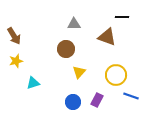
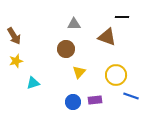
purple rectangle: moved 2 px left; rotated 56 degrees clockwise
